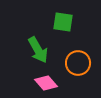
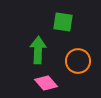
green arrow: rotated 148 degrees counterclockwise
orange circle: moved 2 px up
